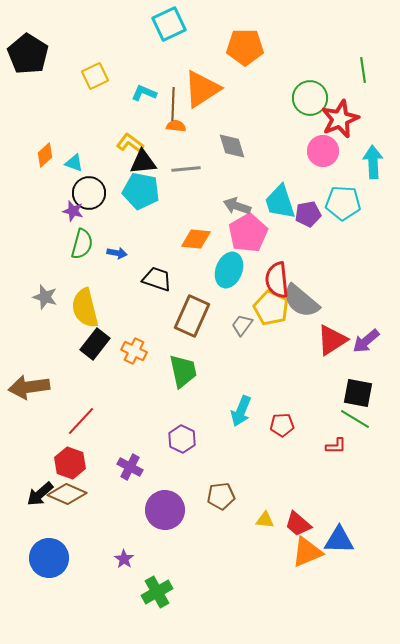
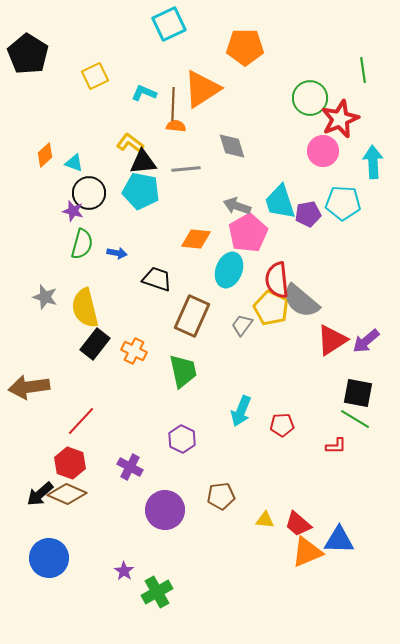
purple star at (124, 559): moved 12 px down
